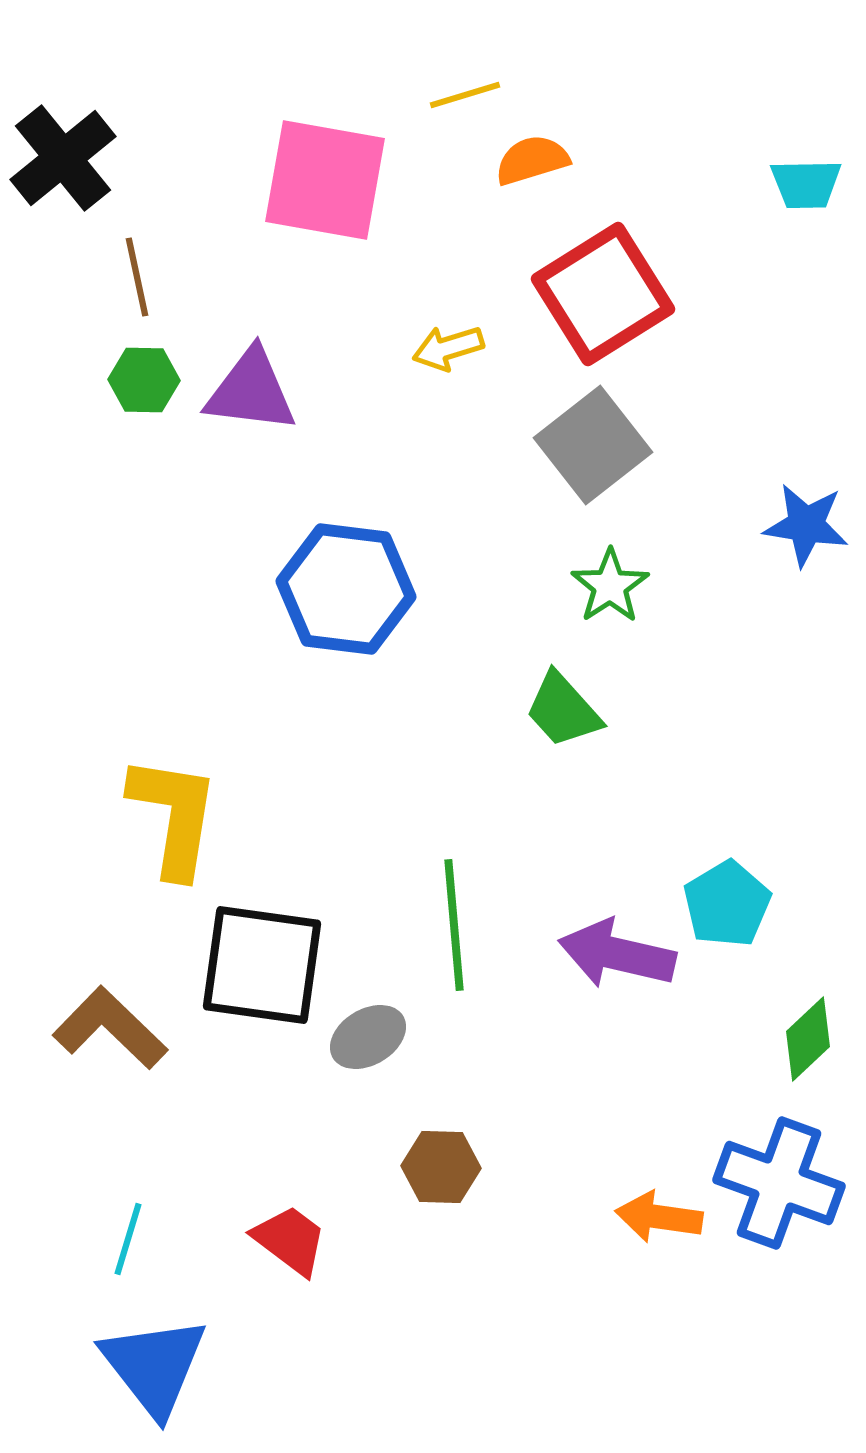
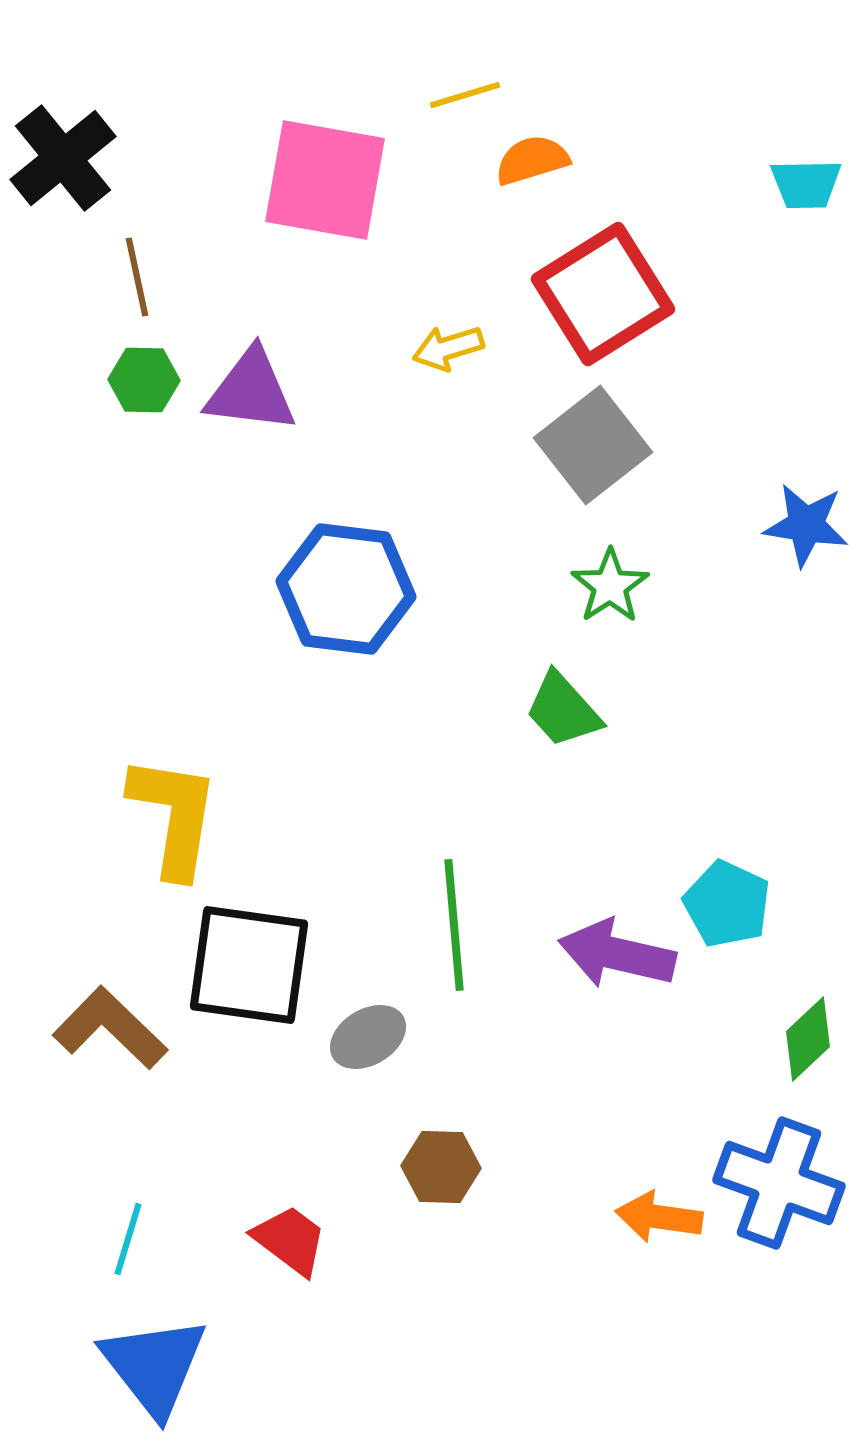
cyan pentagon: rotated 16 degrees counterclockwise
black square: moved 13 px left
